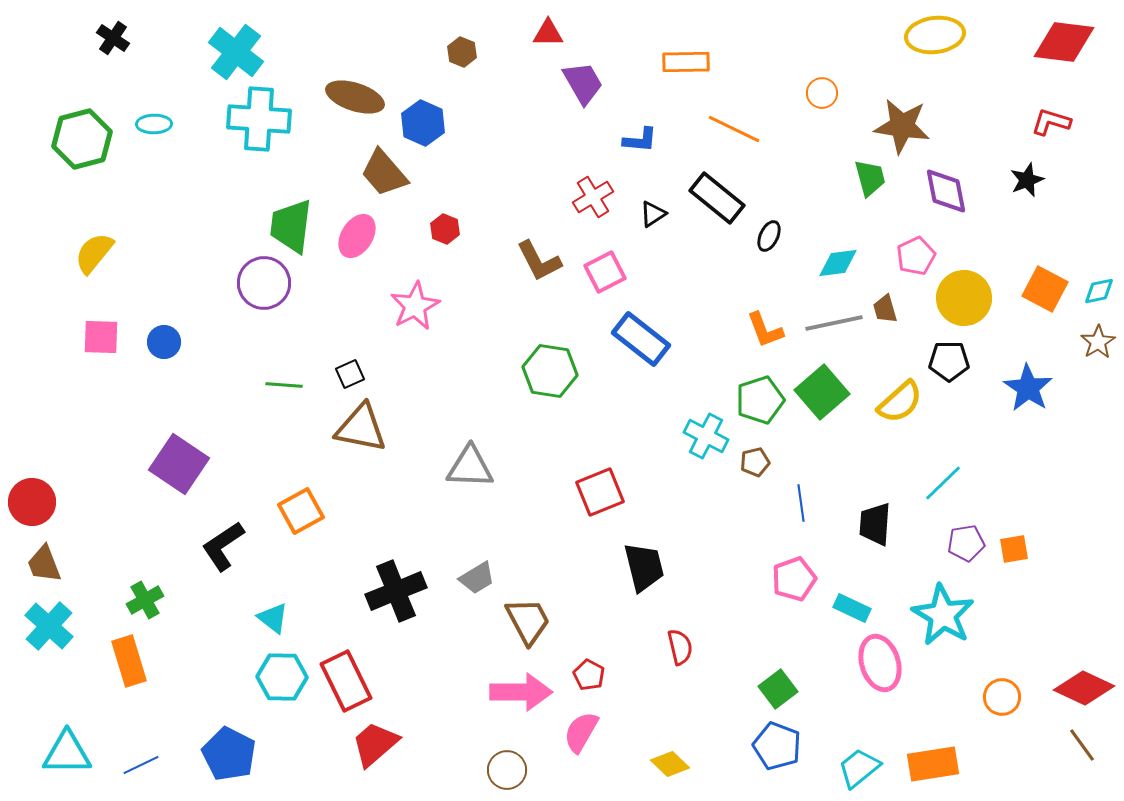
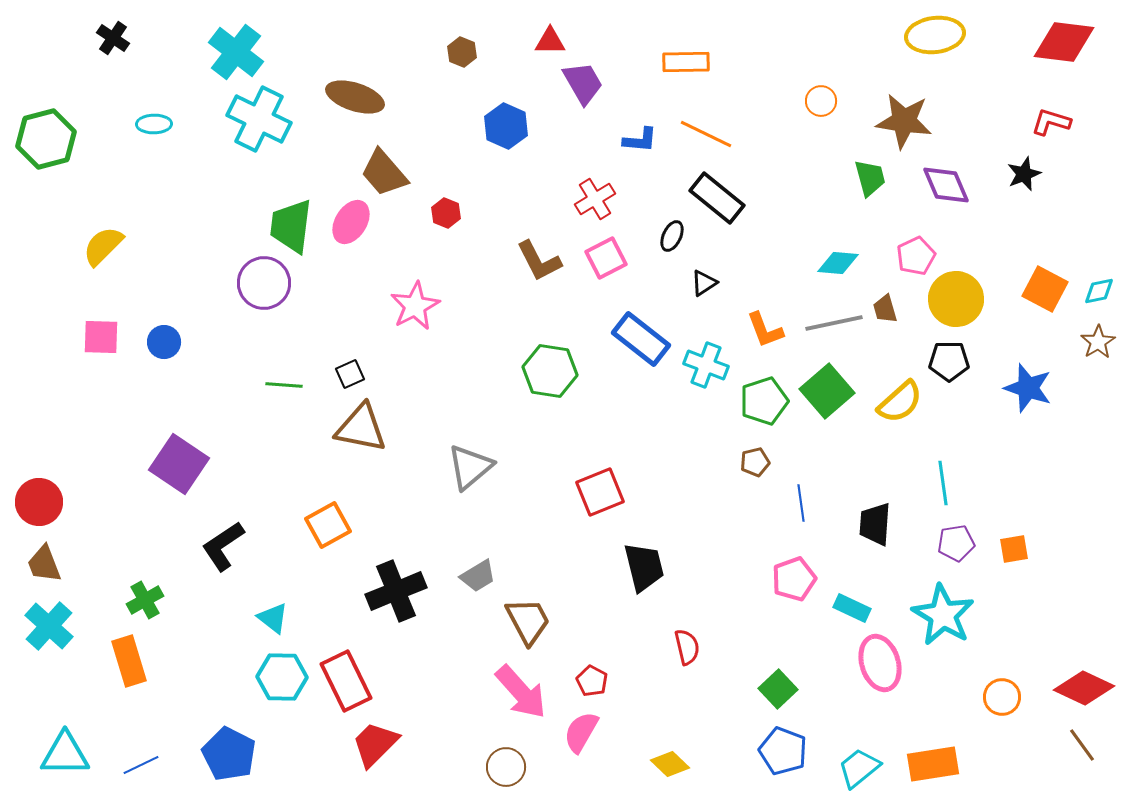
red triangle at (548, 33): moved 2 px right, 8 px down
orange circle at (822, 93): moved 1 px left, 8 px down
cyan cross at (259, 119): rotated 22 degrees clockwise
blue hexagon at (423, 123): moved 83 px right, 3 px down
brown star at (902, 126): moved 2 px right, 5 px up
orange line at (734, 129): moved 28 px left, 5 px down
green hexagon at (82, 139): moved 36 px left
black star at (1027, 180): moved 3 px left, 6 px up
purple diamond at (946, 191): moved 6 px up; rotated 12 degrees counterclockwise
red cross at (593, 197): moved 2 px right, 2 px down
black triangle at (653, 214): moved 51 px right, 69 px down
red hexagon at (445, 229): moved 1 px right, 16 px up
pink ellipse at (357, 236): moved 6 px left, 14 px up
black ellipse at (769, 236): moved 97 px left
yellow semicircle at (94, 253): moved 9 px right, 7 px up; rotated 6 degrees clockwise
cyan diamond at (838, 263): rotated 12 degrees clockwise
pink square at (605, 272): moved 1 px right, 14 px up
yellow circle at (964, 298): moved 8 px left, 1 px down
blue star at (1028, 388): rotated 15 degrees counterclockwise
green square at (822, 392): moved 5 px right, 1 px up
green pentagon at (760, 400): moved 4 px right, 1 px down
cyan cross at (706, 436): moved 71 px up; rotated 6 degrees counterclockwise
gray triangle at (470, 467): rotated 42 degrees counterclockwise
cyan line at (943, 483): rotated 54 degrees counterclockwise
red circle at (32, 502): moved 7 px right
orange square at (301, 511): moved 27 px right, 14 px down
purple pentagon at (966, 543): moved 10 px left
gray trapezoid at (477, 578): moved 1 px right, 2 px up
red semicircle at (680, 647): moved 7 px right
red pentagon at (589, 675): moved 3 px right, 6 px down
green square at (778, 689): rotated 6 degrees counterclockwise
pink arrow at (521, 692): rotated 48 degrees clockwise
red trapezoid at (375, 744): rotated 4 degrees counterclockwise
blue pentagon at (777, 746): moved 6 px right, 5 px down
cyan triangle at (67, 753): moved 2 px left, 1 px down
brown circle at (507, 770): moved 1 px left, 3 px up
